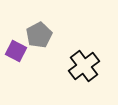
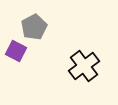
gray pentagon: moved 5 px left, 8 px up
